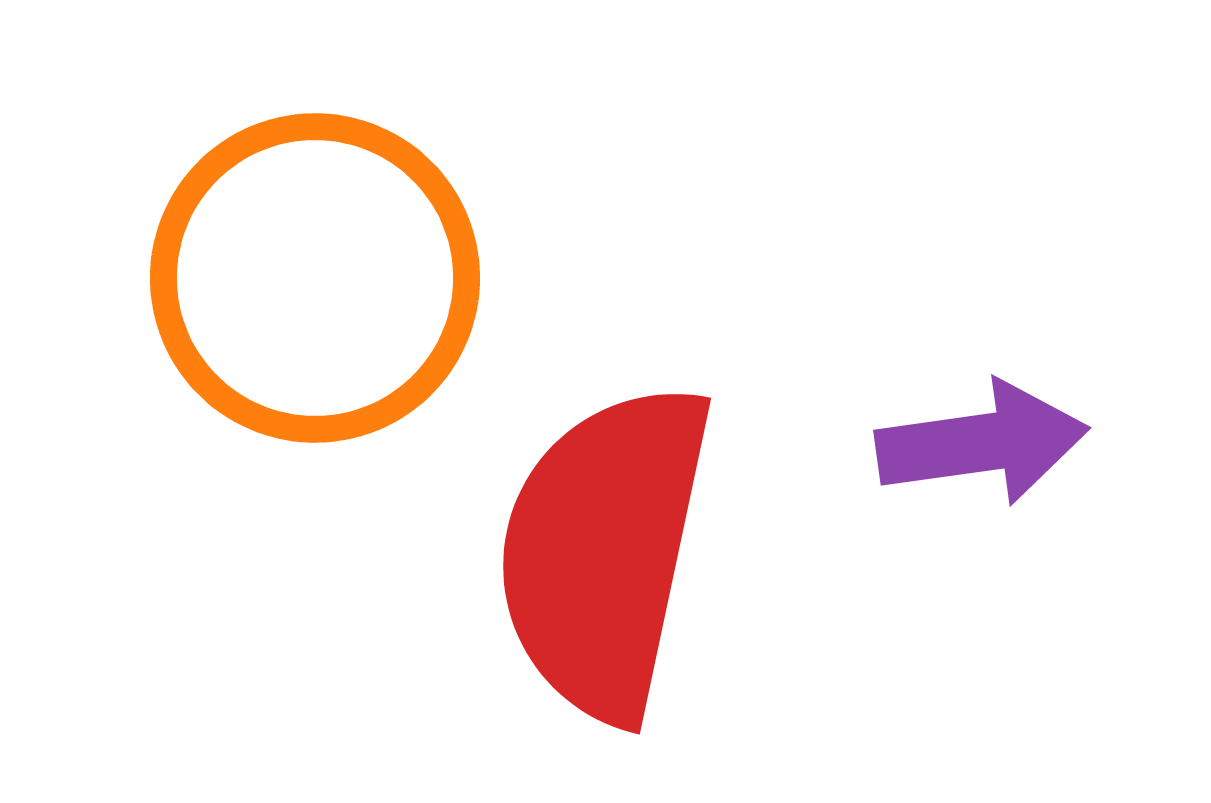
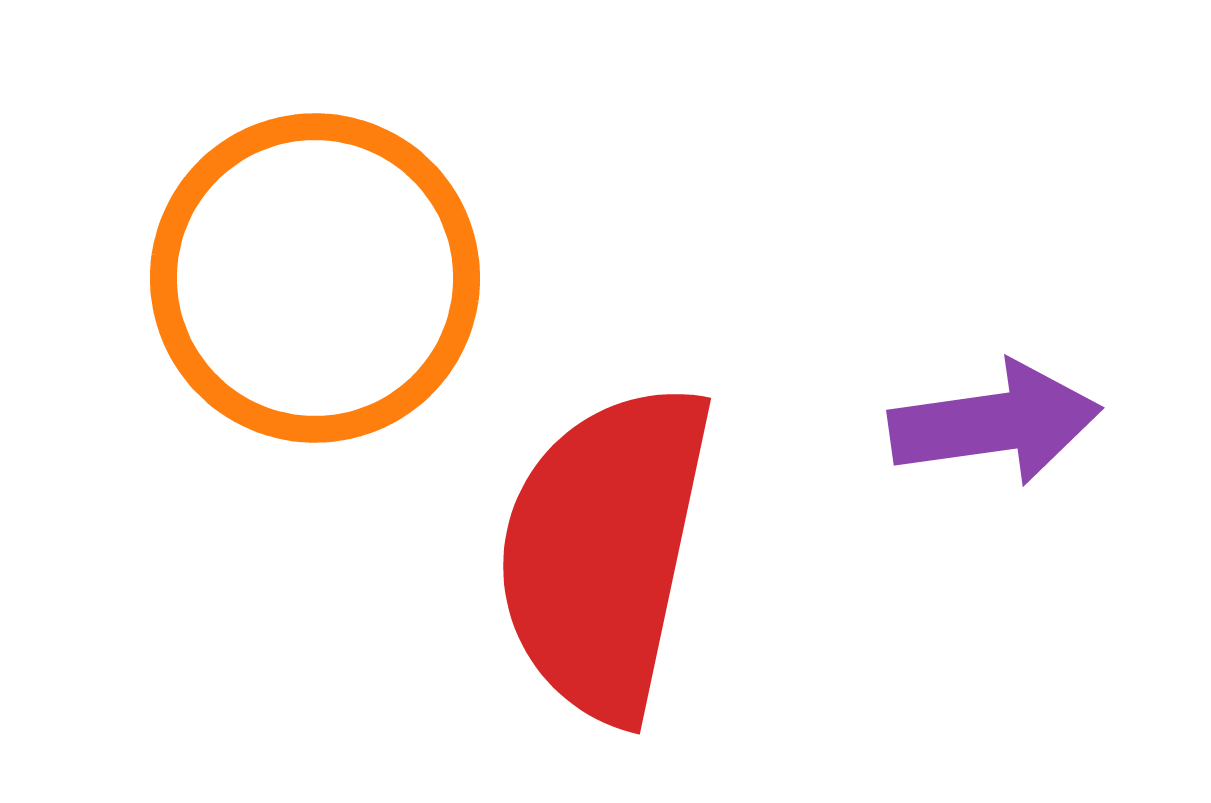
purple arrow: moved 13 px right, 20 px up
